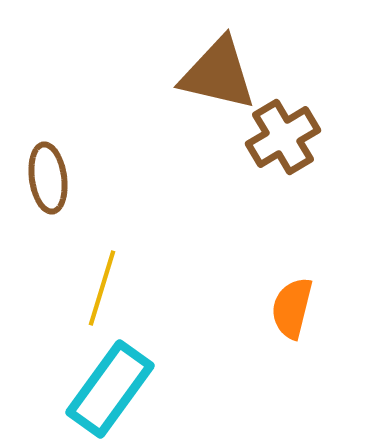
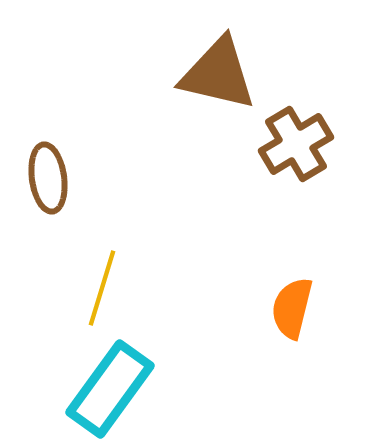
brown cross: moved 13 px right, 7 px down
